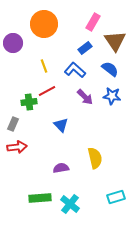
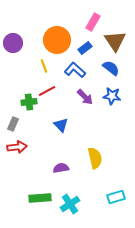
orange circle: moved 13 px right, 16 px down
blue semicircle: moved 1 px right, 1 px up
cyan cross: rotated 18 degrees clockwise
